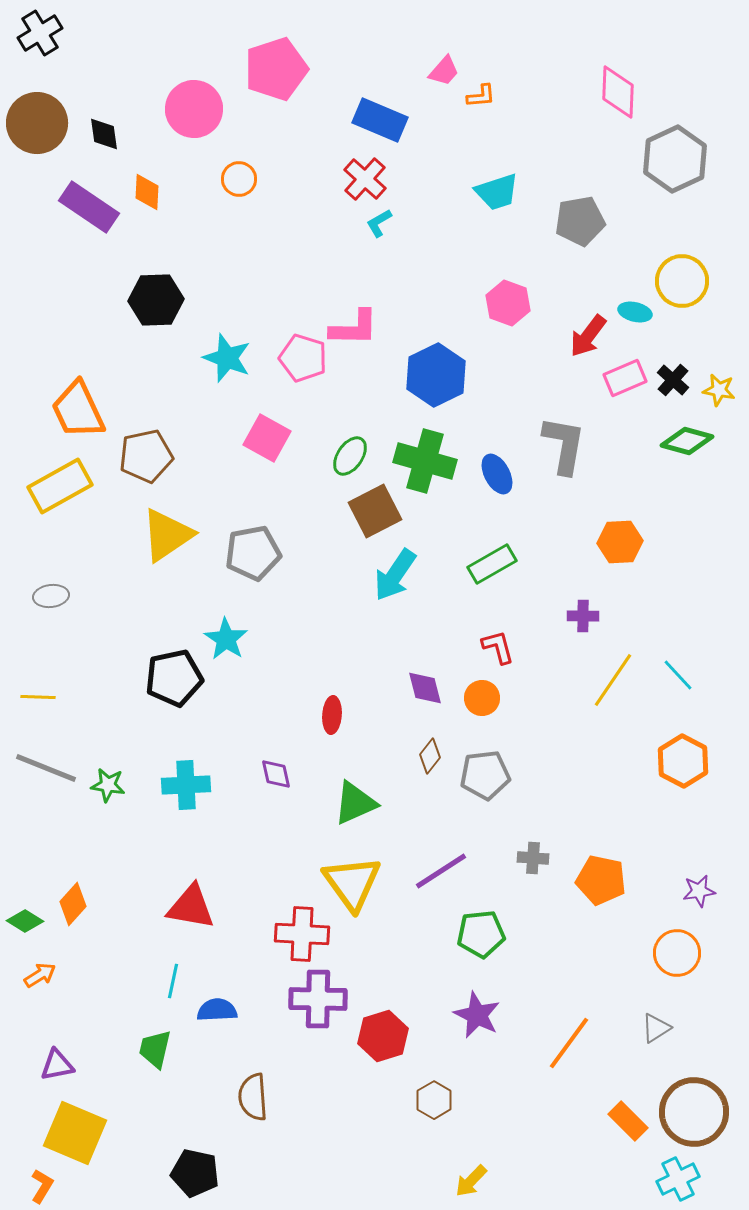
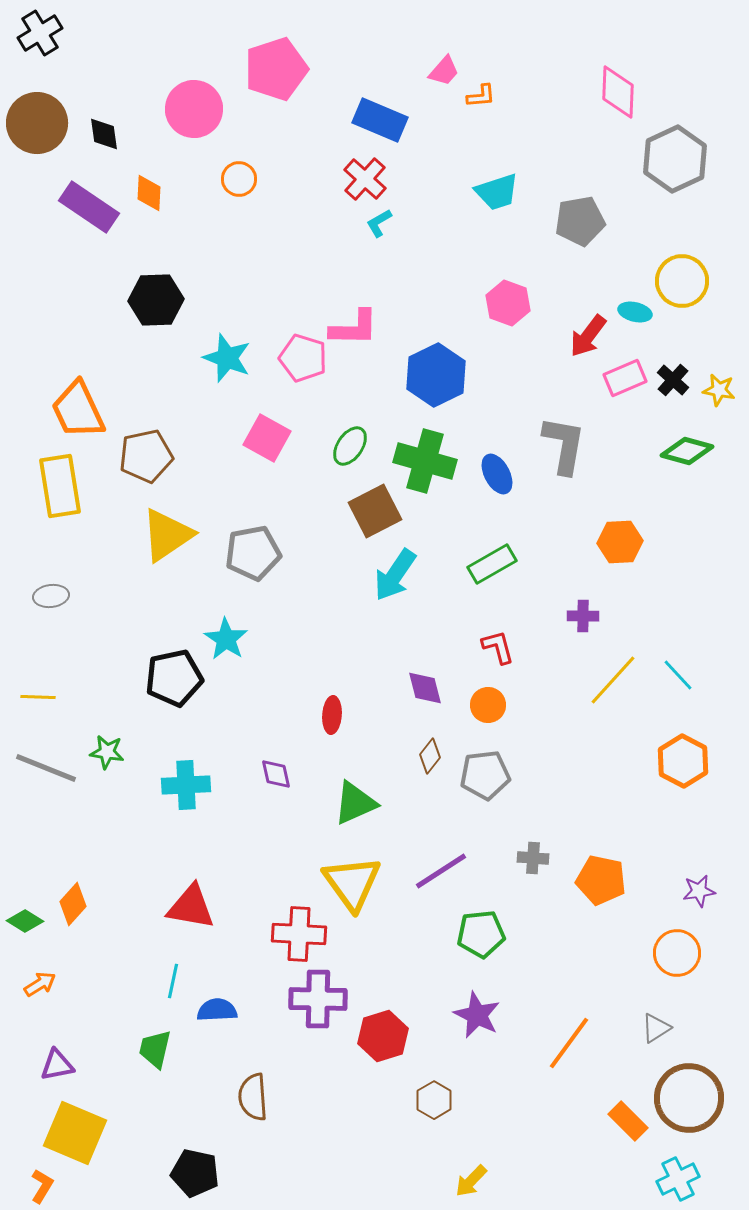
orange diamond at (147, 192): moved 2 px right, 1 px down
green diamond at (687, 441): moved 10 px down
green ellipse at (350, 456): moved 10 px up
yellow rectangle at (60, 486): rotated 70 degrees counterclockwise
yellow line at (613, 680): rotated 8 degrees clockwise
orange circle at (482, 698): moved 6 px right, 7 px down
green star at (108, 785): moved 1 px left, 33 px up
red cross at (302, 934): moved 3 px left
orange arrow at (40, 975): moved 9 px down
brown circle at (694, 1112): moved 5 px left, 14 px up
